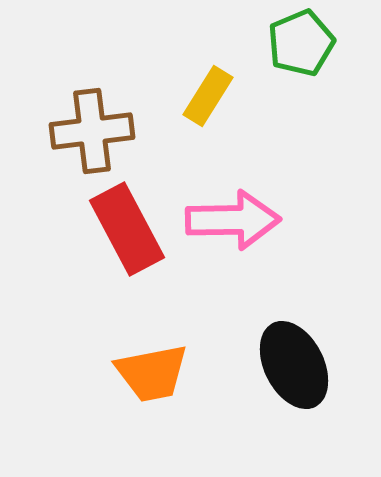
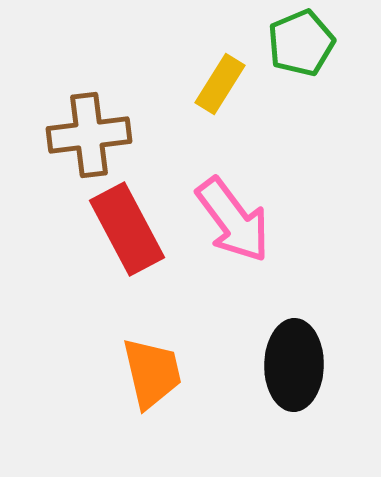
yellow rectangle: moved 12 px right, 12 px up
brown cross: moved 3 px left, 4 px down
pink arrow: rotated 54 degrees clockwise
black ellipse: rotated 28 degrees clockwise
orange trapezoid: rotated 92 degrees counterclockwise
